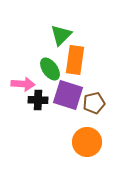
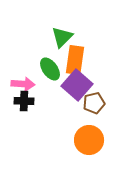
green triangle: moved 1 px right, 2 px down
purple square: moved 9 px right, 10 px up; rotated 24 degrees clockwise
black cross: moved 14 px left, 1 px down
orange circle: moved 2 px right, 2 px up
